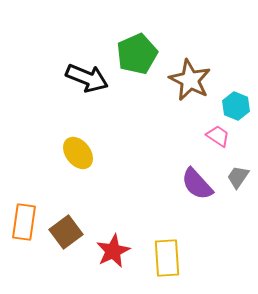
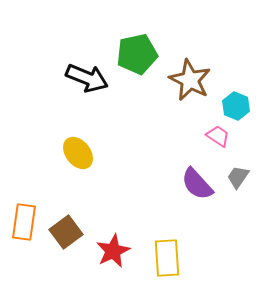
green pentagon: rotated 12 degrees clockwise
